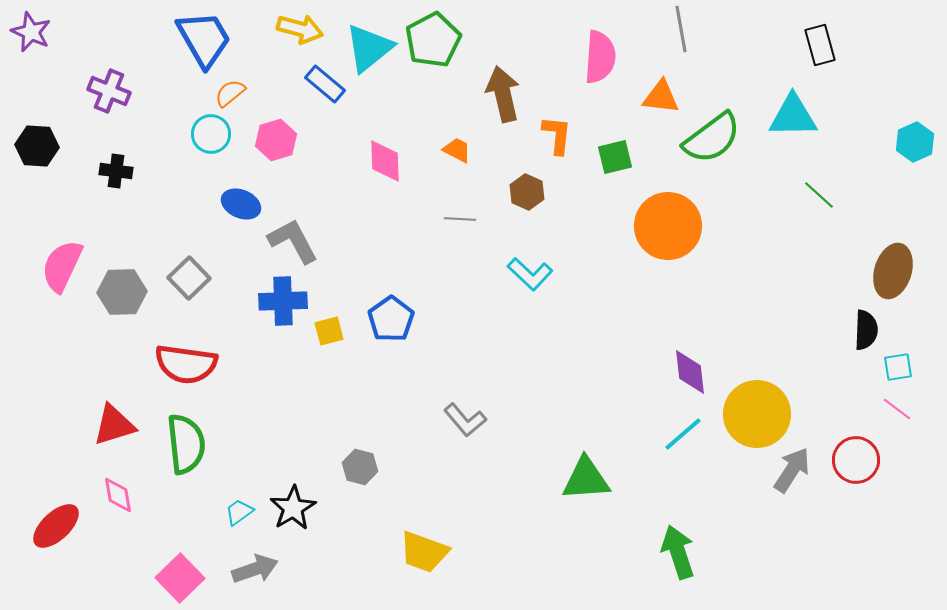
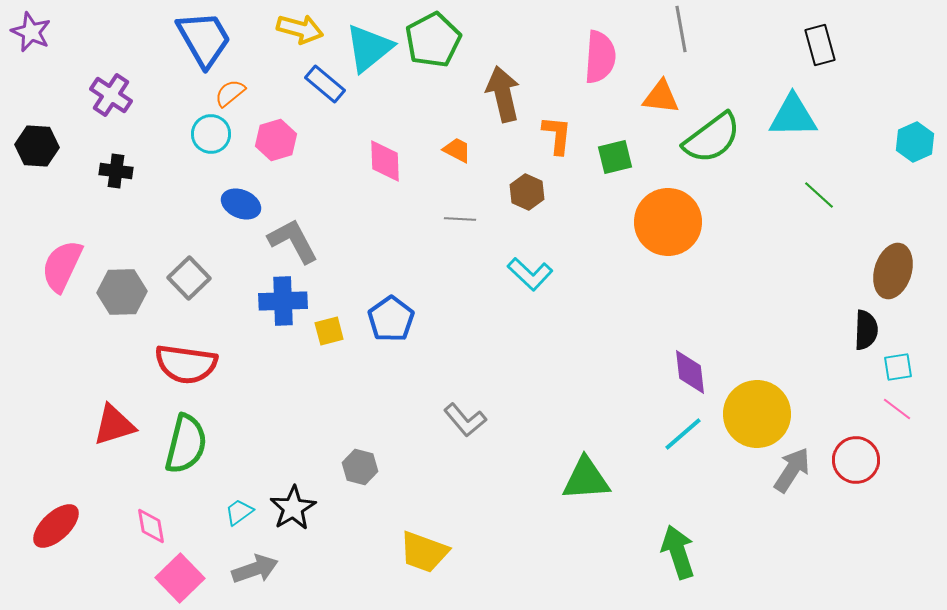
purple cross at (109, 91): moved 2 px right, 4 px down; rotated 12 degrees clockwise
orange circle at (668, 226): moved 4 px up
green semicircle at (186, 444): rotated 20 degrees clockwise
pink diamond at (118, 495): moved 33 px right, 31 px down
